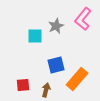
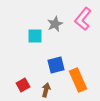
gray star: moved 1 px left, 2 px up
orange rectangle: moved 1 px right, 1 px down; rotated 65 degrees counterclockwise
red square: rotated 24 degrees counterclockwise
